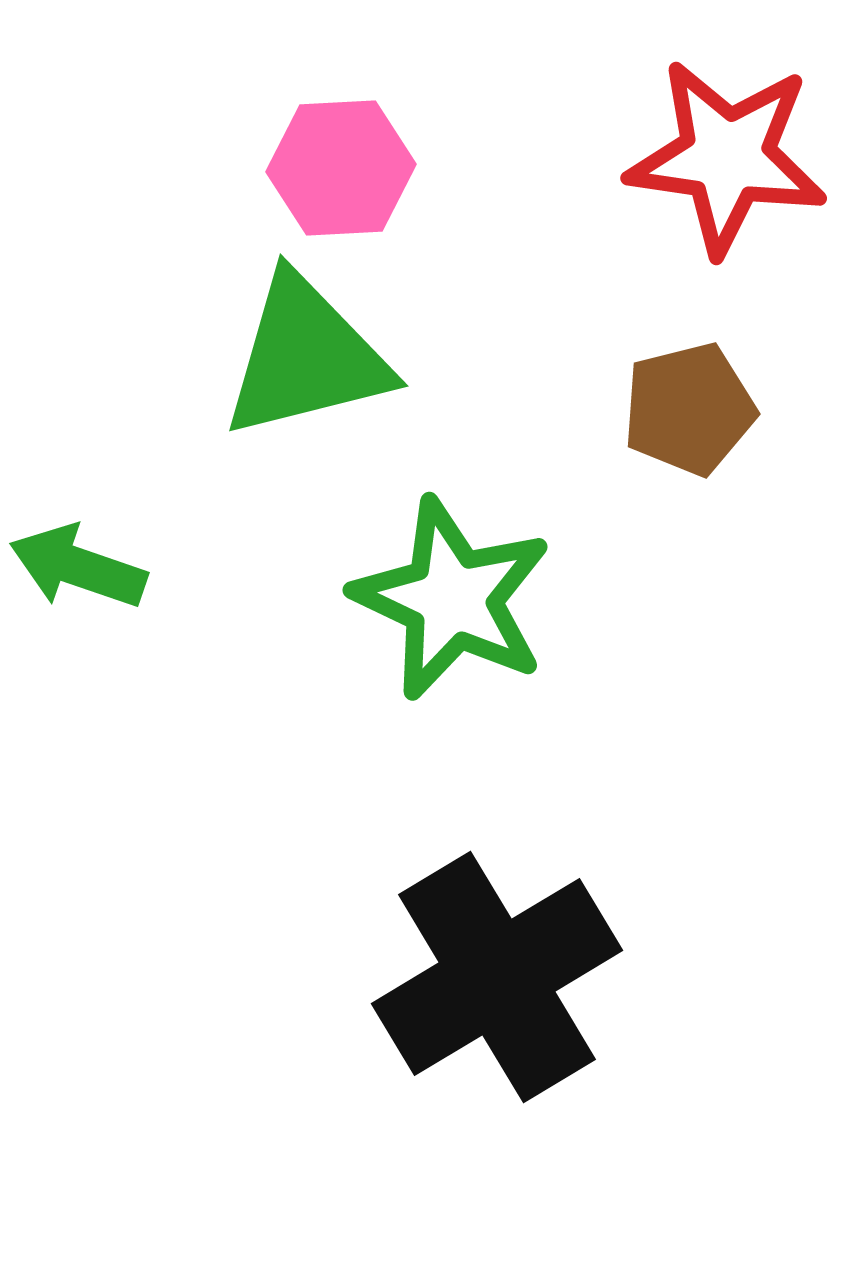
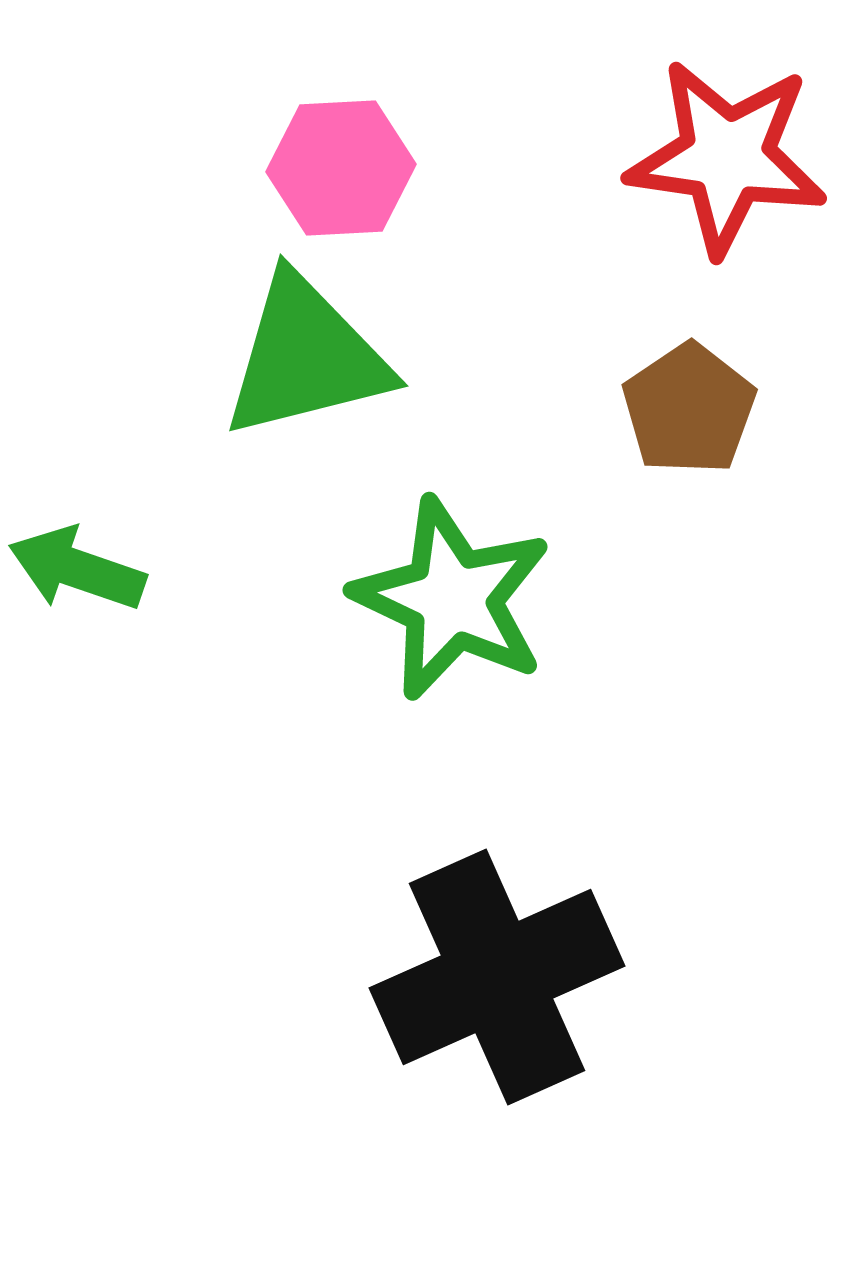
brown pentagon: rotated 20 degrees counterclockwise
green arrow: moved 1 px left, 2 px down
black cross: rotated 7 degrees clockwise
